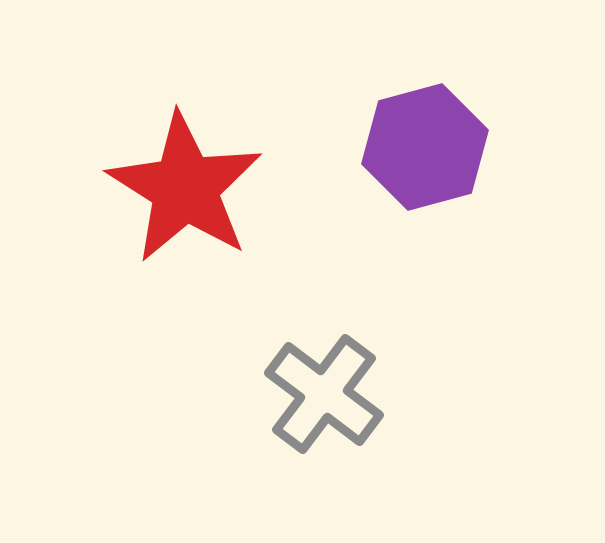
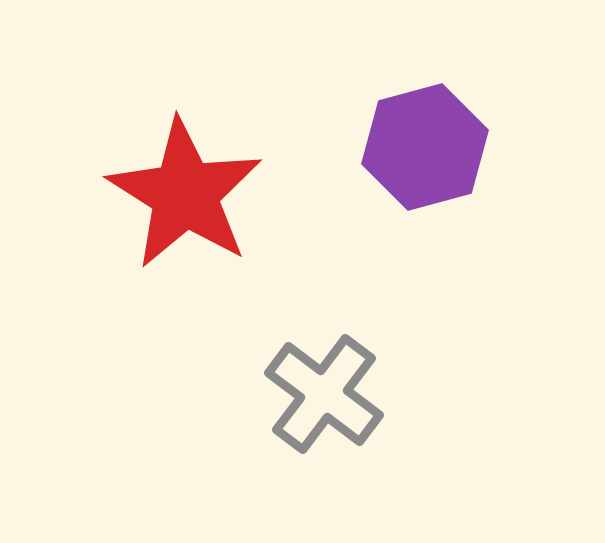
red star: moved 6 px down
